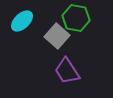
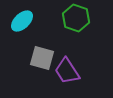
green hexagon: rotated 8 degrees clockwise
gray square: moved 15 px left, 22 px down; rotated 25 degrees counterclockwise
